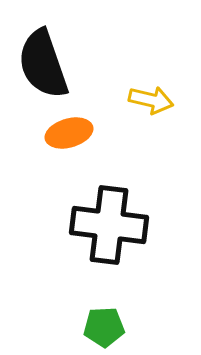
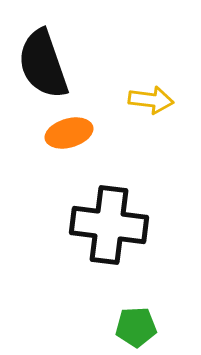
yellow arrow: rotated 6 degrees counterclockwise
green pentagon: moved 32 px right
